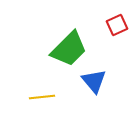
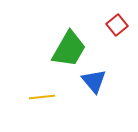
red square: rotated 15 degrees counterclockwise
green trapezoid: rotated 15 degrees counterclockwise
